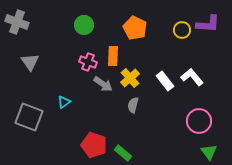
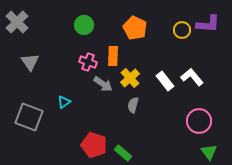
gray cross: rotated 25 degrees clockwise
